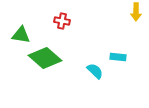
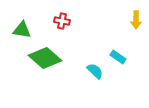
yellow arrow: moved 8 px down
green triangle: moved 1 px right, 5 px up
cyan rectangle: rotated 28 degrees clockwise
